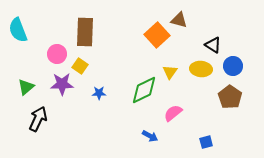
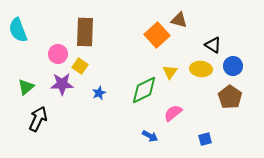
pink circle: moved 1 px right
blue star: rotated 24 degrees counterclockwise
blue square: moved 1 px left, 3 px up
